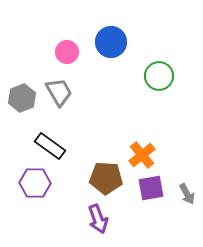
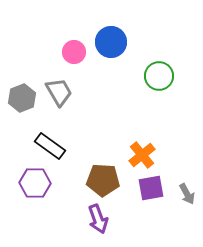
pink circle: moved 7 px right
brown pentagon: moved 3 px left, 2 px down
